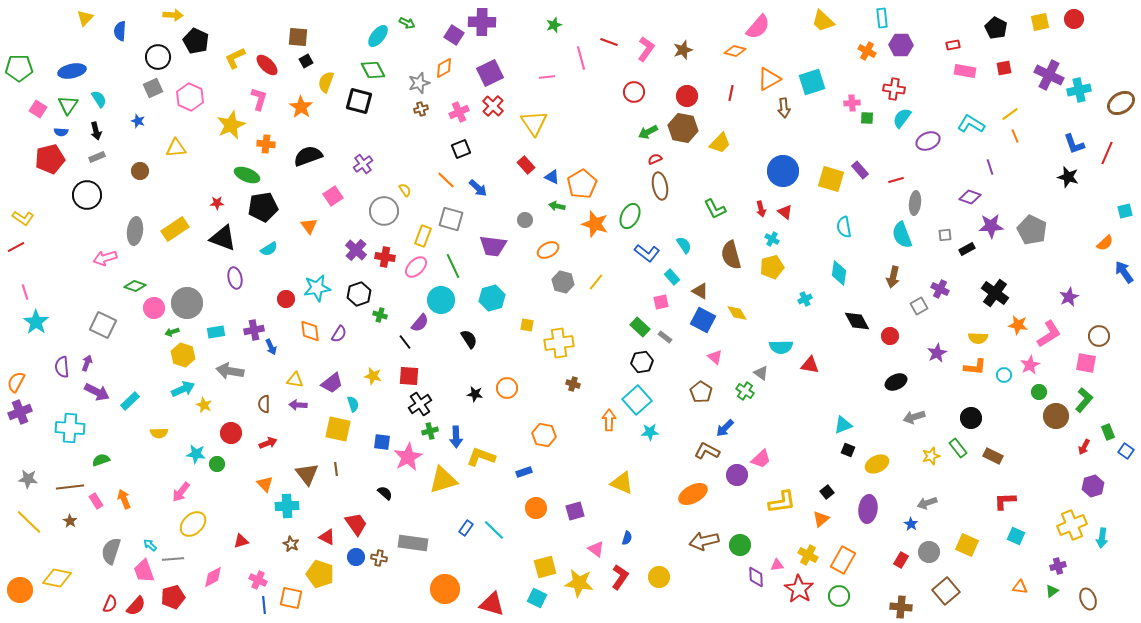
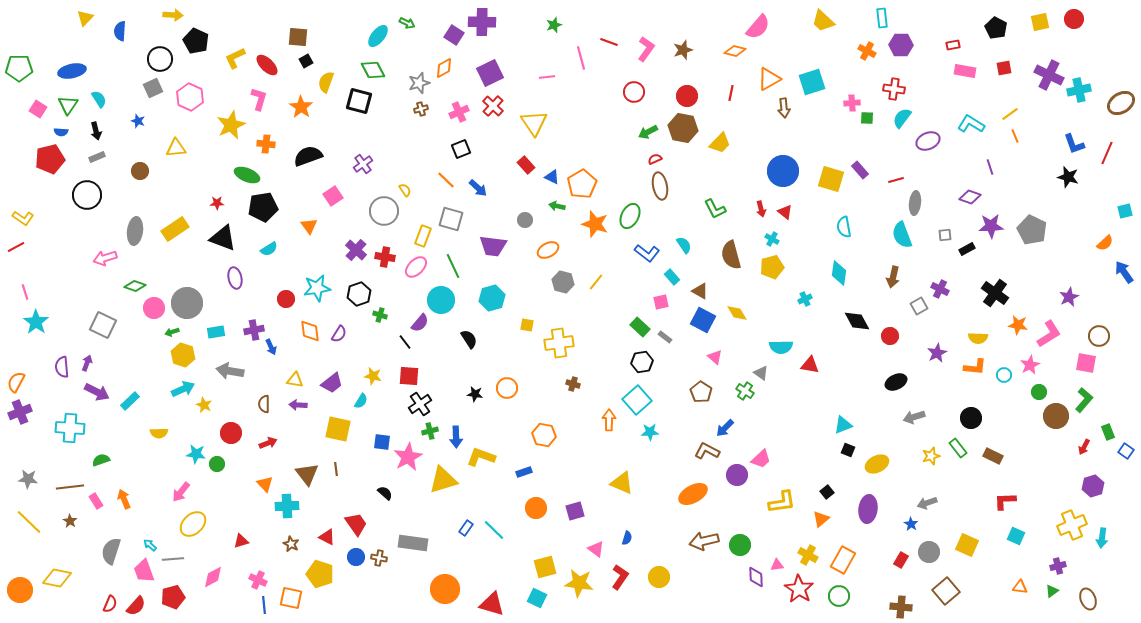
black circle at (158, 57): moved 2 px right, 2 px down
cyan semicircle at (353, 404): moved 8 px right, 3 px up; rotated 49 degrees clockwise
